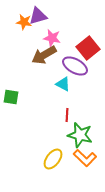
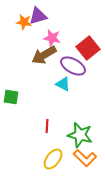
purple ellipse: moved 2 px left
red line: moved 20 px left, 11 px down
